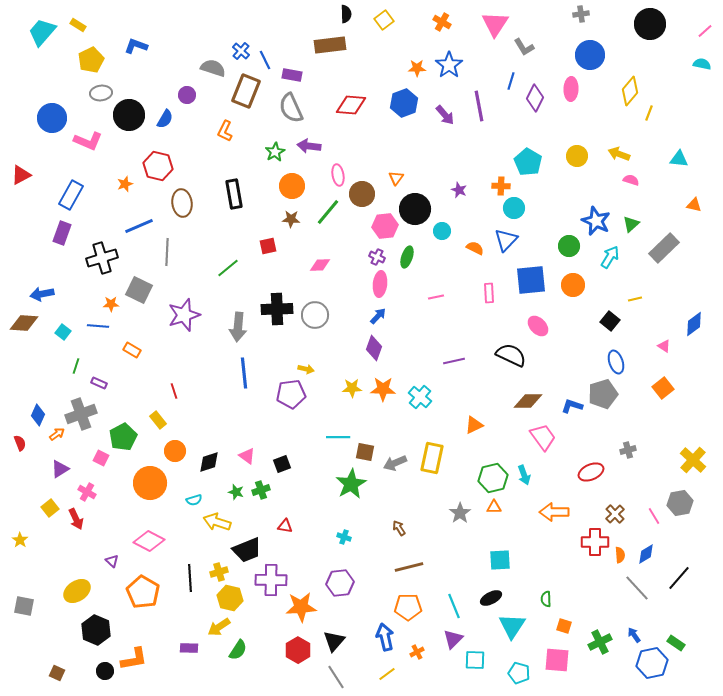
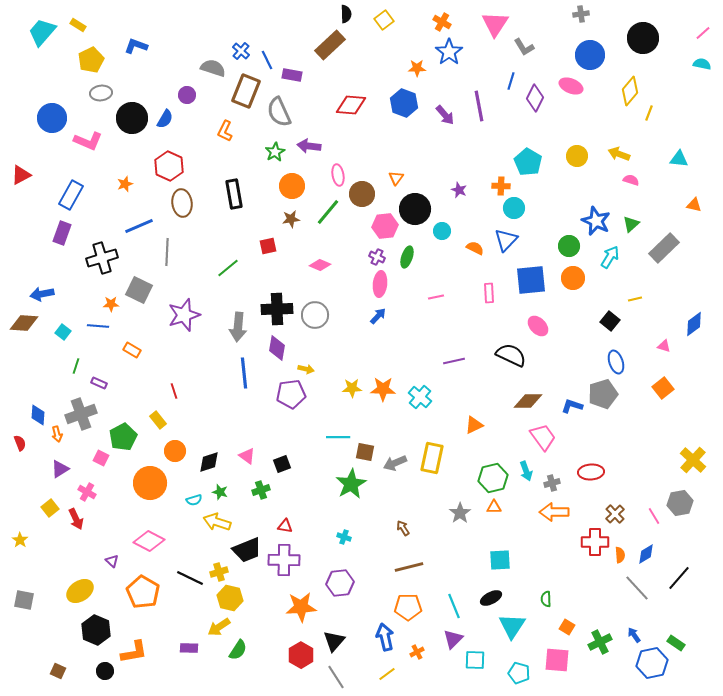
black circle at (650, 24): moved 7 px left, 14 px down
pink line at (705, 31): moved 2 px left, 2 px down
brown rectangle at (330, 45): rotated 36 degrees counterclockwise
blue line at (265, 60): moved 2 px right
blue star at (449, 65): moved 13 px up
pink ellipse at (571, 89): moved 3 px up; rotated 70 degrees counterclockwise
blue hexagon at (404, 103): rotated 20 degrees counterclockwise
gray semicircle at (291, 108): moved 12 px left, 4 px down
black circle at (129, 115): moved 3 px right, 3 px down
red hexagon at (158, 166): moved 11 px right; rotated 12 degrees clockwise
brown star at (291, 219): rotated 12 degrees counterclockwise
pink diamond at (320, 265): rotated 25 degrees clockwise
orange circle at (573, 285): moved 7 px up
pink triangle at (664, 346): rotated 16 degrees counterclockwise
purple diamond at (374, 348): moved 97 px left; rotated 10 degrees counterclockwise
blue diamond at (38, 415): rotated 20 degrees counterclockwise
orange arrow at (57, 434): rotated 112 degrees clockwise
gray cross at (628, 450): moved 76 px left, 33 px down
red ellipse at (591, 472): rotated 20 degrees clockwise
cyan arrow at (524, 475): moved 2 px right, 4 px up
green star at (236, 492): moved 16 px left
brown arrow at (399, 528): moved 4 px right
black line at (190, 578): rotated 60 degrees counterclockwise
purple cross at (271, 580): moved 13 px right, 20 px up
yellow ellipse at (77, 591): moved 3 px right
gray square at (24, 606): moved 6 px up
orange square at (564, 626): moved 3 px right, 1 px down; rotated 14 degrees clockwise
red hexagon at (298, 650): moved 3 px right, 5 px down
orange L-shape at (134, 659): moved 7 px up
brown square at (57, 673): moved 1 px right, 2 px up
